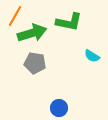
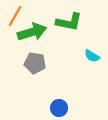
green arrow: moved 1 px up
